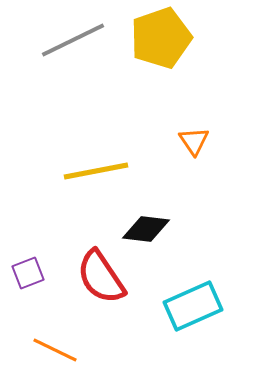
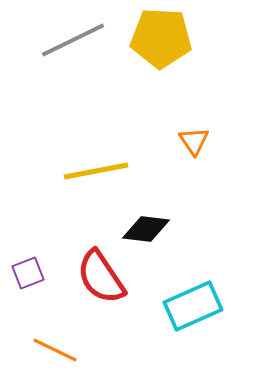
yellow pentagon: rotated 22 degrees clockwise
